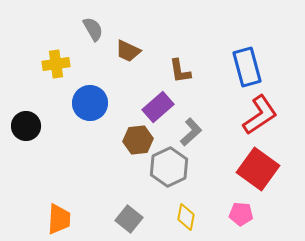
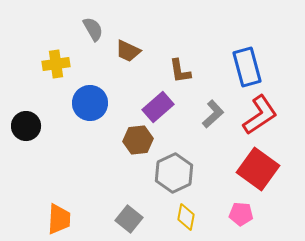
gray L-shape: moved 22 px right, 18 px up
gray hexagon: moved 5 px right, 6 px down
